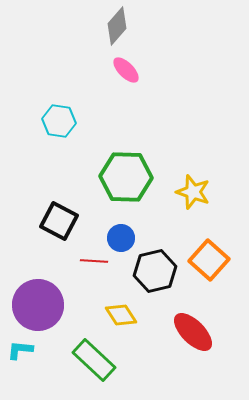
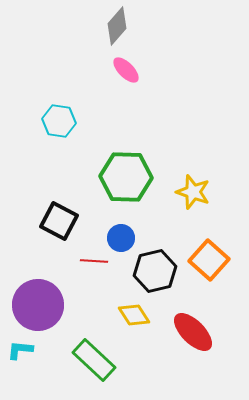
yellow diamond: moved 13 px right
